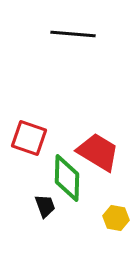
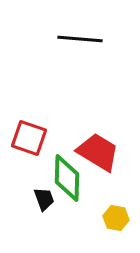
black line: moved 7 px right, 5 px down
black trapezoid: moved 1 px left, 7 px up
